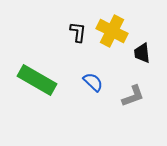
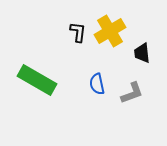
yellow cross: moved 2 px left; rotated 32 degrees clockwise
blue semicircle: moved 4 px right, 2 px down; rotated 145 degrees counterclockwise
gray L-shape: moved 1 px left, 3 px up
